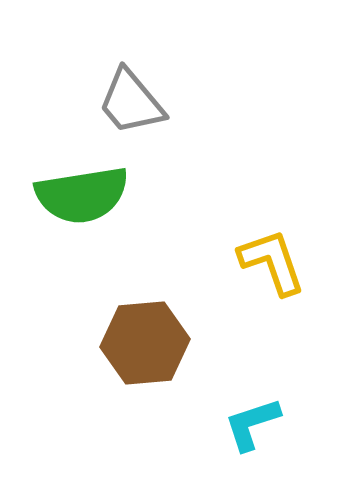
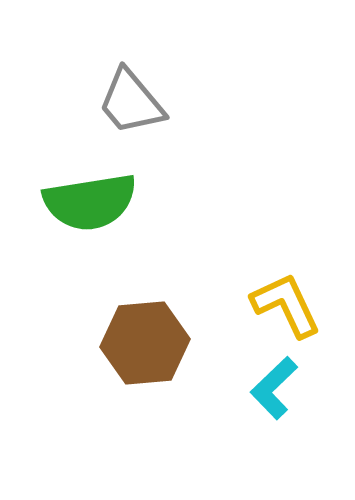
green semicircle: moved 8 px right, 7 px down
yellow L-shape: moved 14 px right, 43 px down; rotated 6 degrees counterclockwise
cyan L-shape: moved 22 px right, 36 px up; rotated 26 degrees counterclockwise
